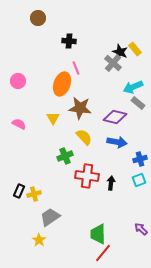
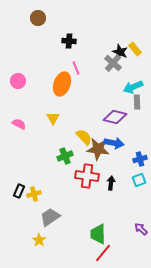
gray rectangle: moved 1 px left, 1 px up; rotated 48 degrees clockwise
brown star: moved 18 px right, 41 px down
blue arrow: moved 3 px left, 1 px down
